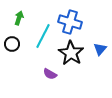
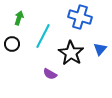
blue cross: moved 10 px right, 5 px up
